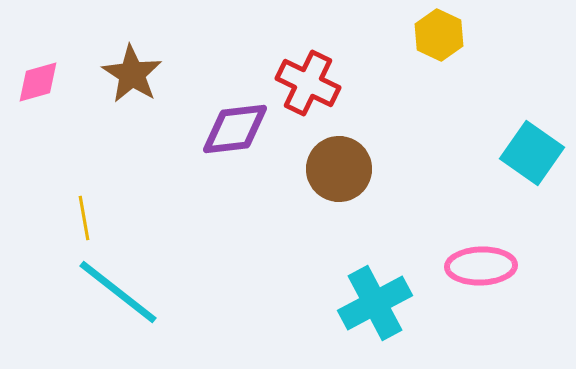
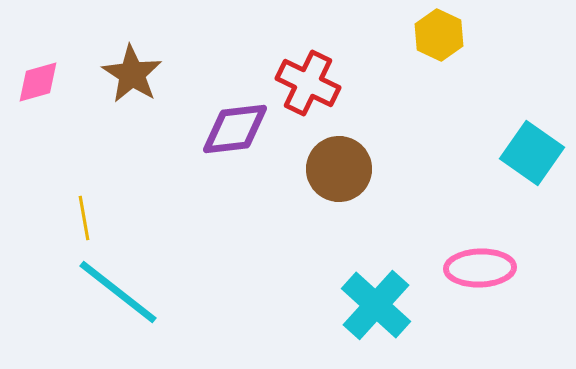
pink ellipse: moved 1 px left, 2 px down
cyan cross: moved 1 px right, 2 px down; rotated 20 degrees counterclockwise
